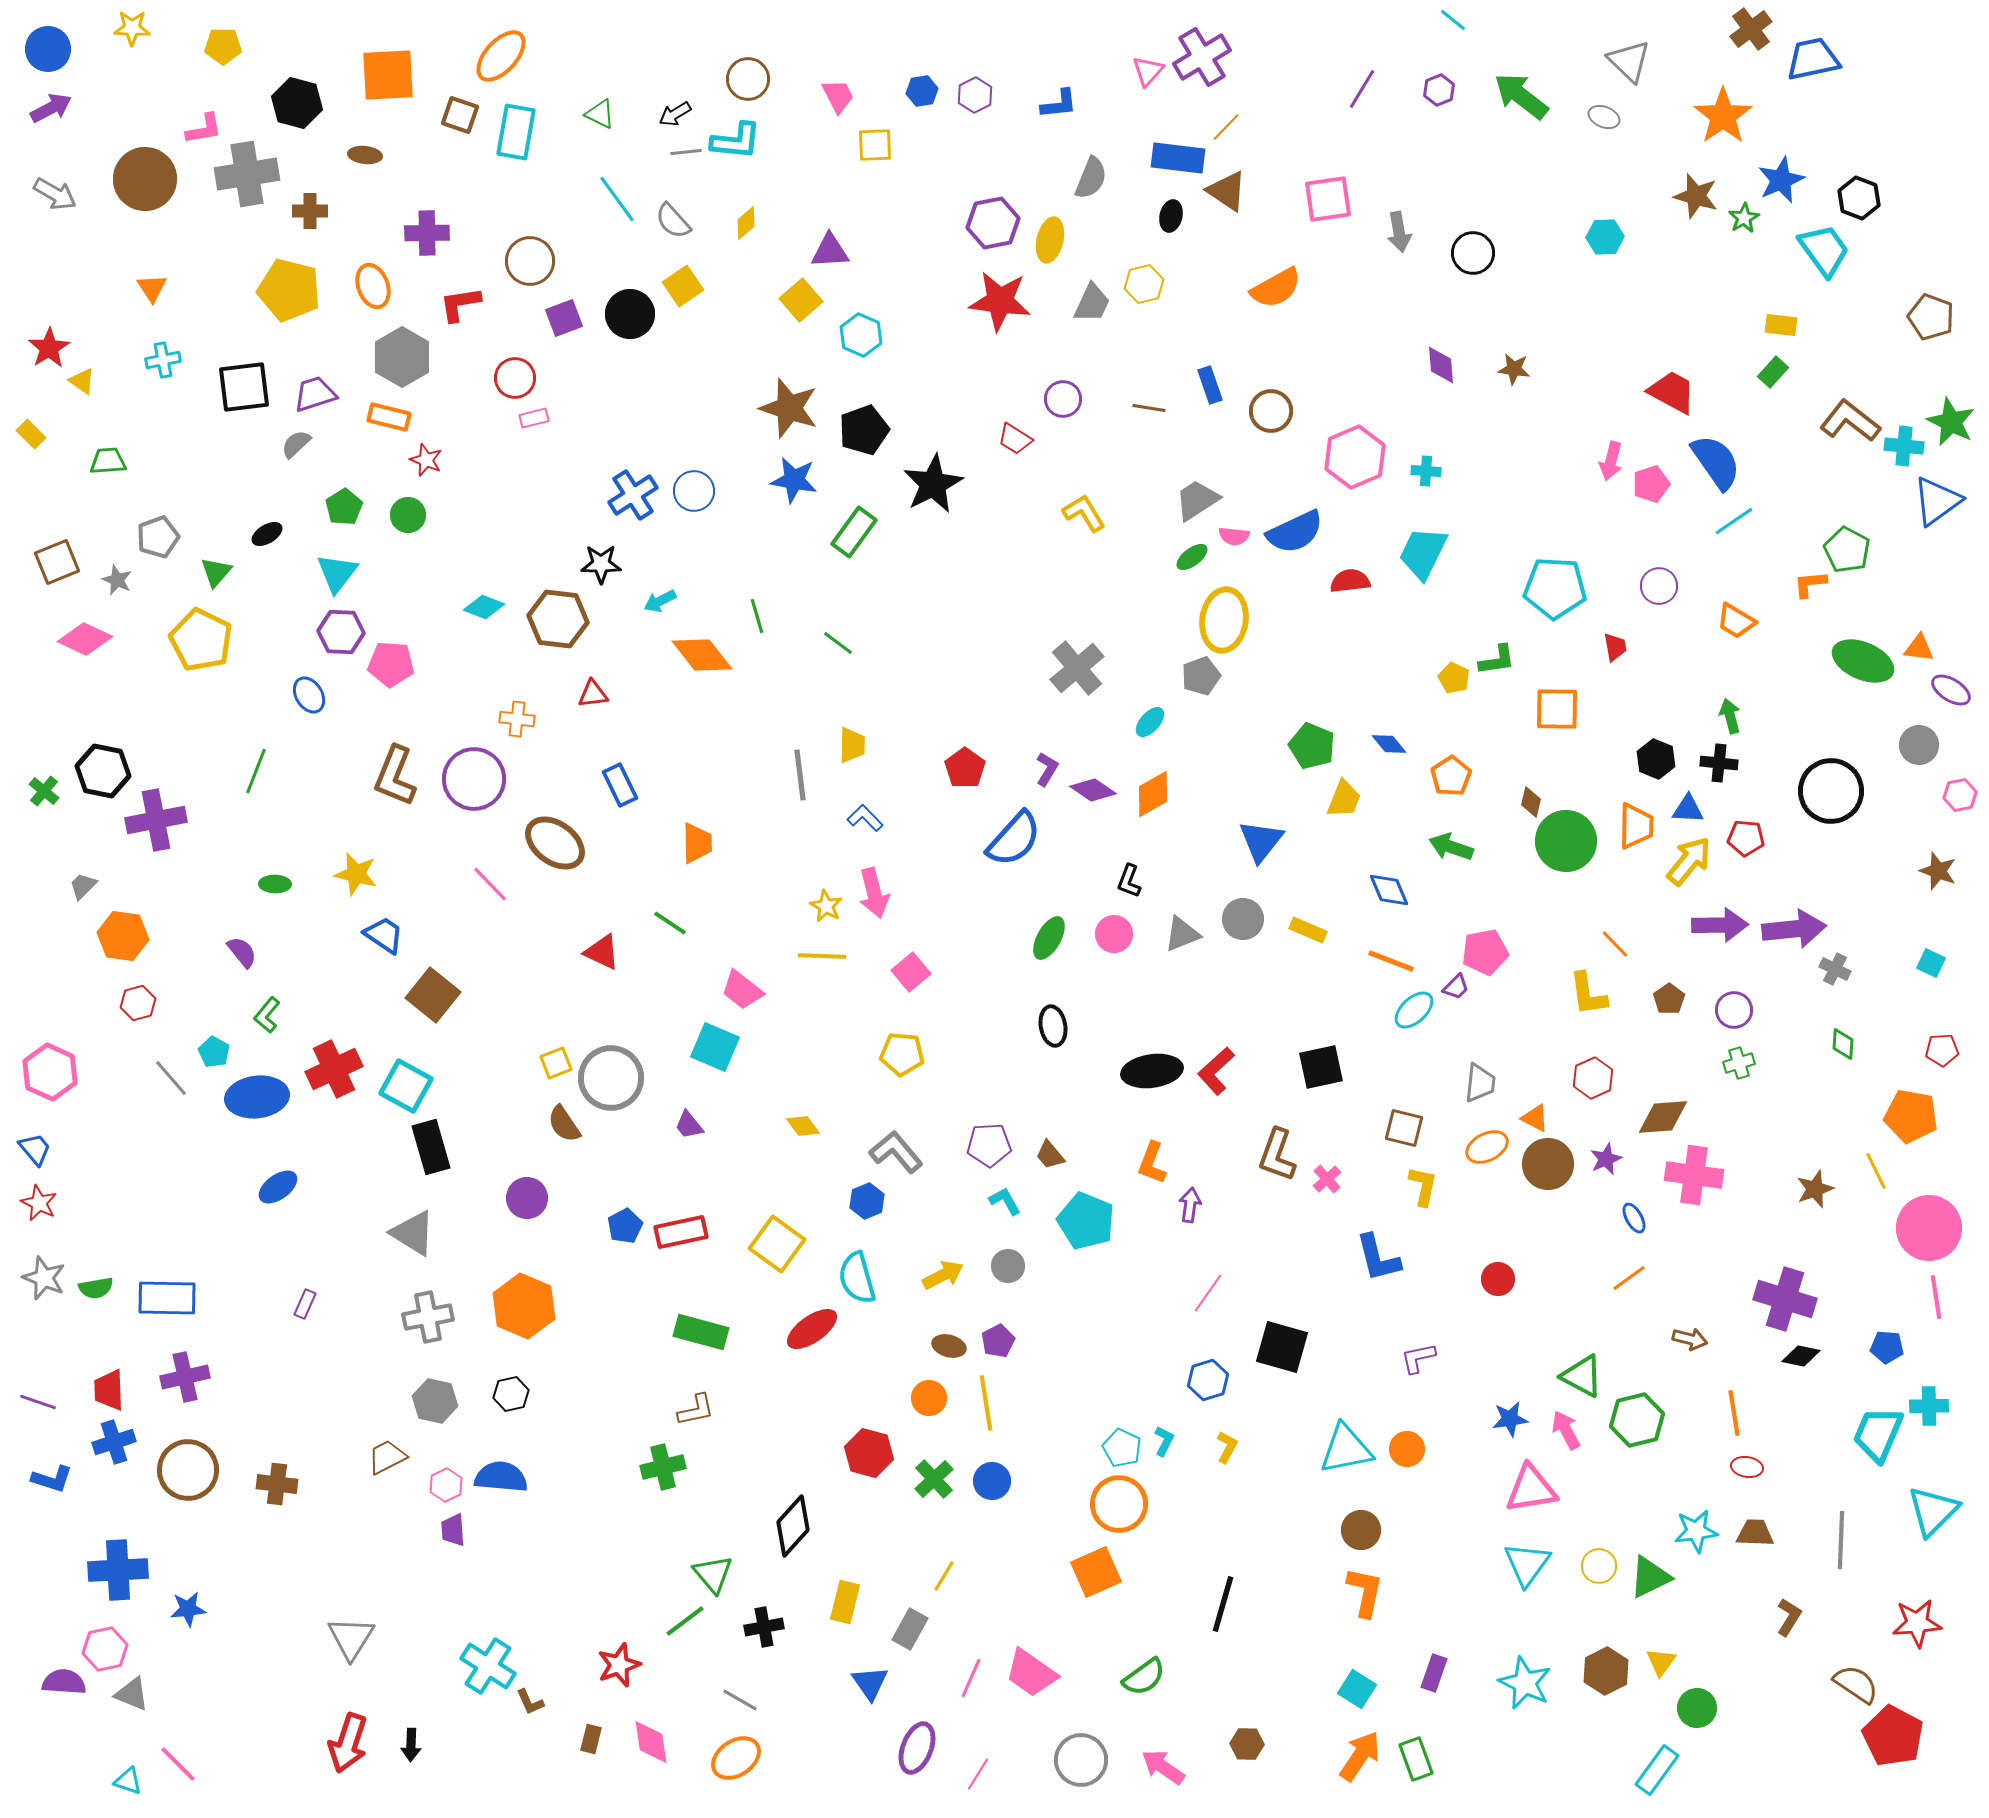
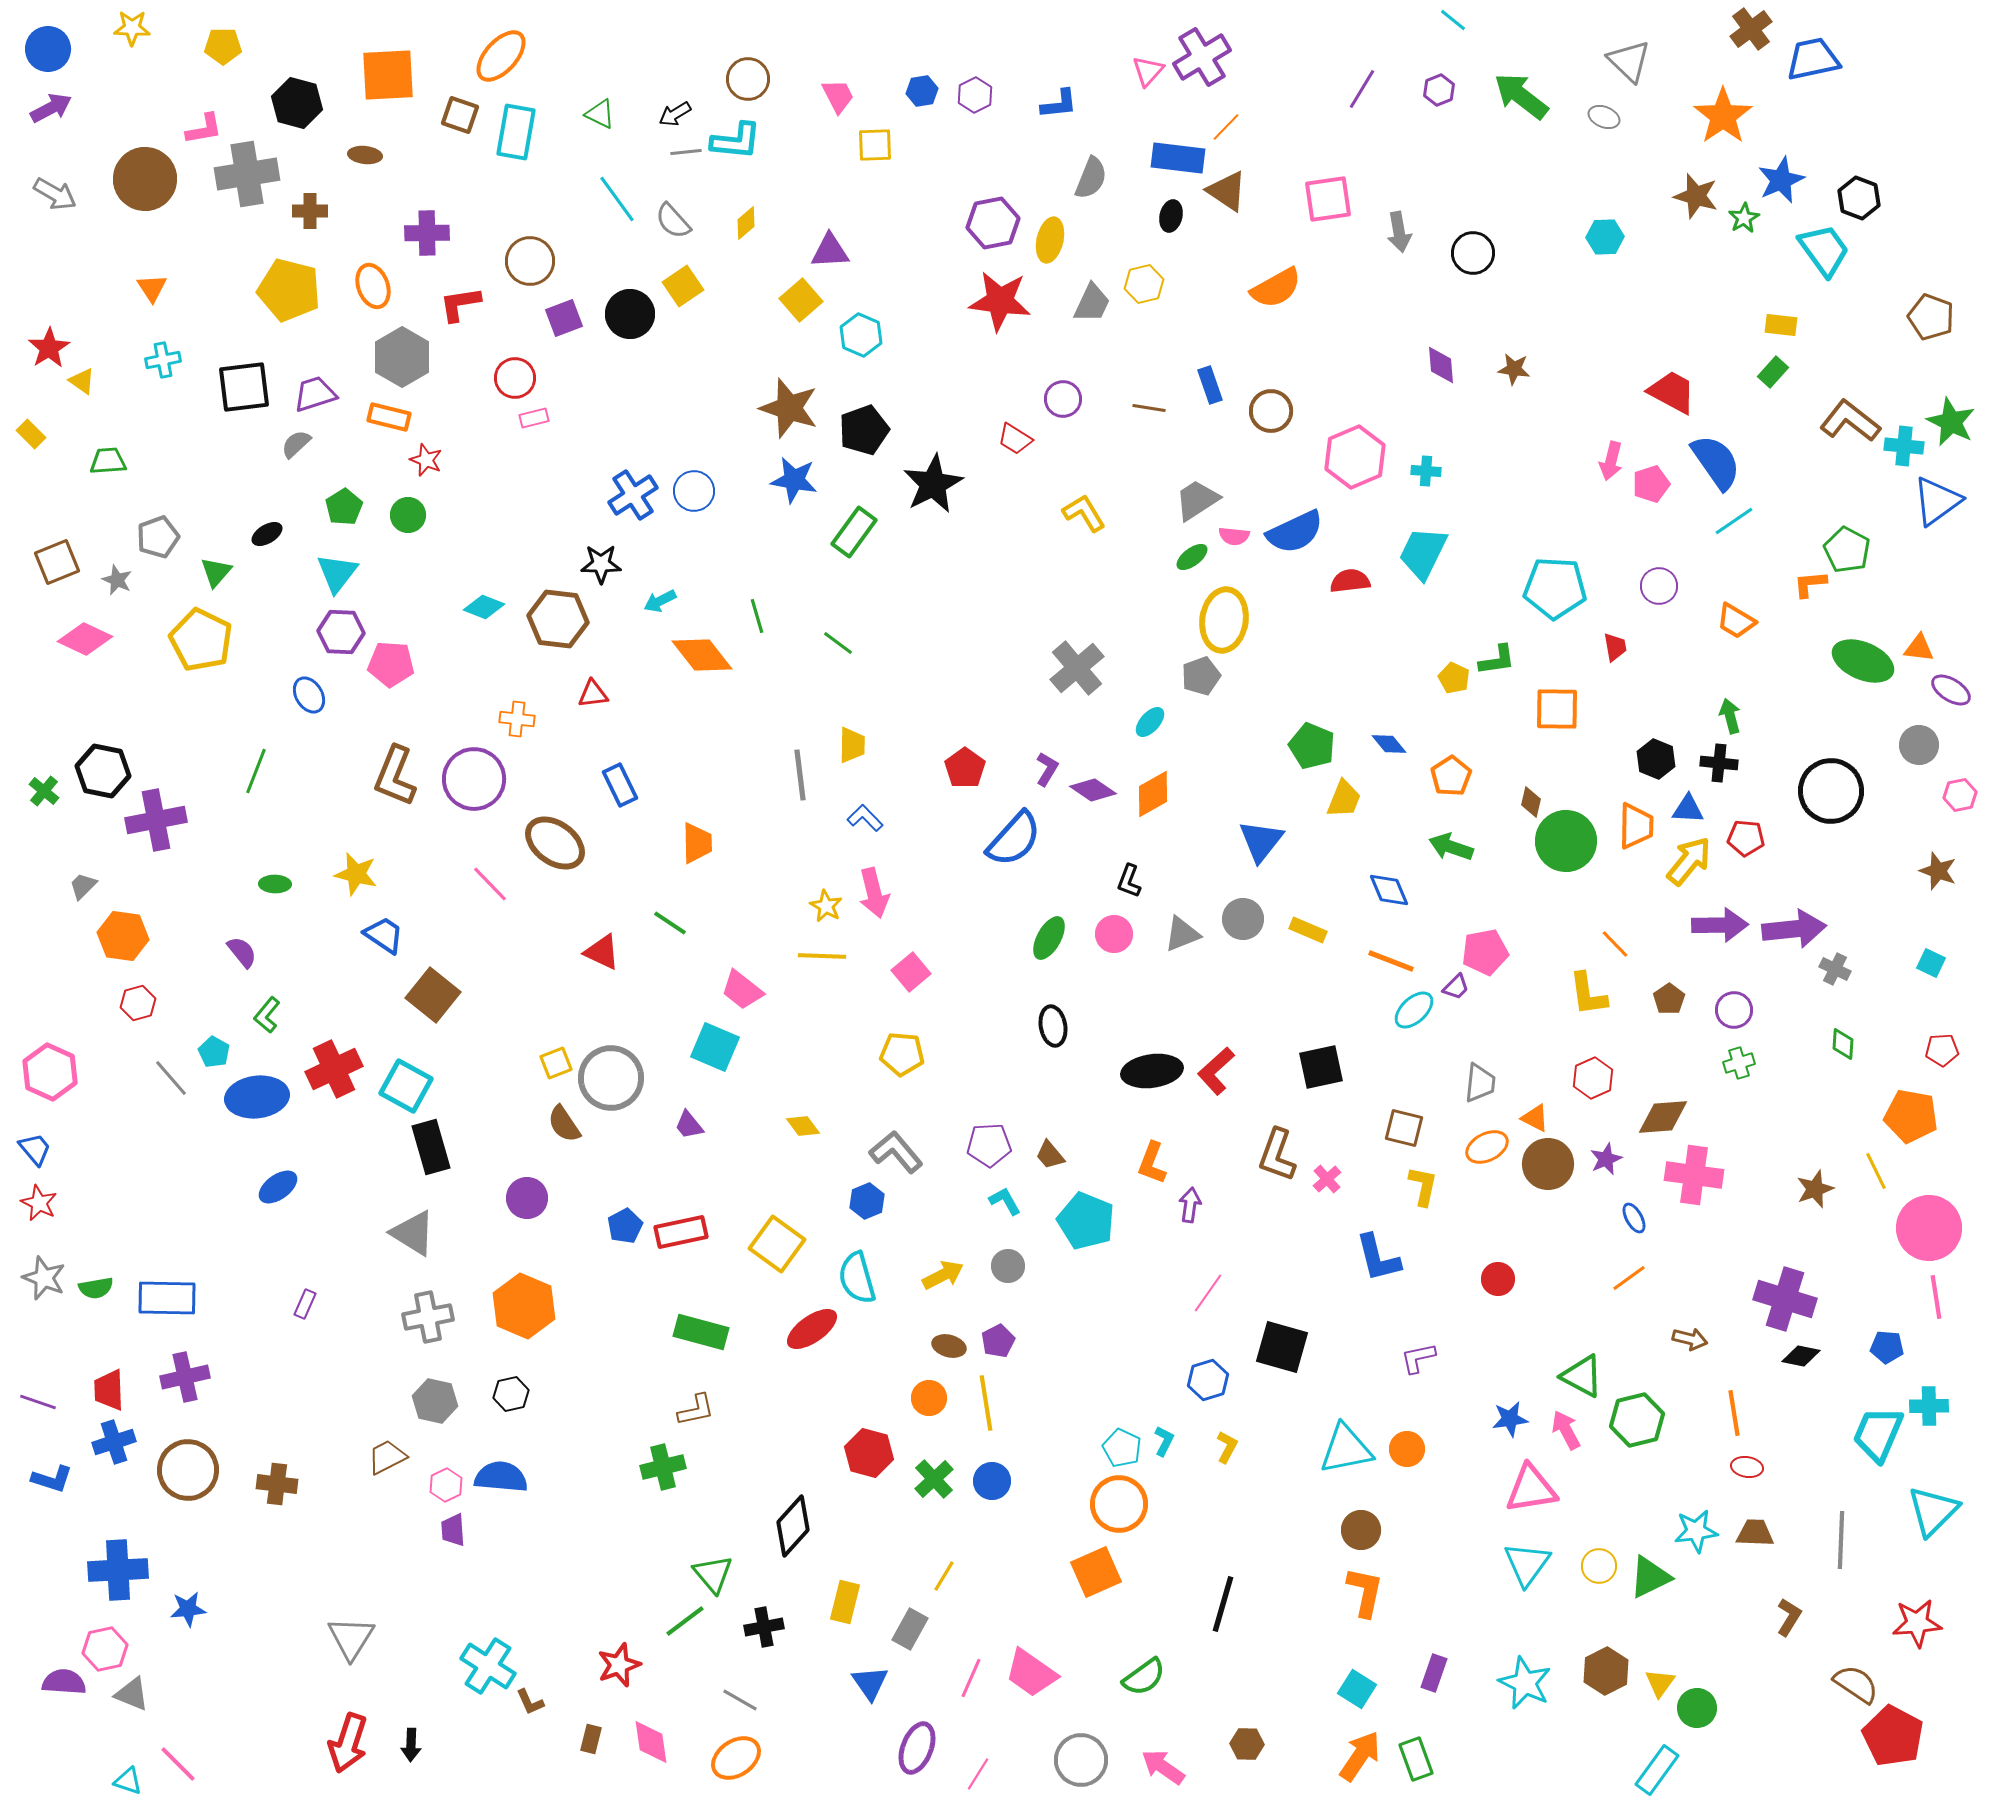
yellow triangle at (1661, 1662): moved 1 px left, 21 px down
